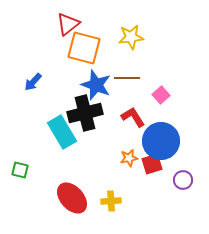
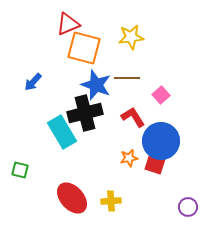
red triangle: rotated 15 degrees clockwise
red square: moved 3 px right; rotated 35 degrees clockwise
purple circle: moved 5 px right, 27 px down
